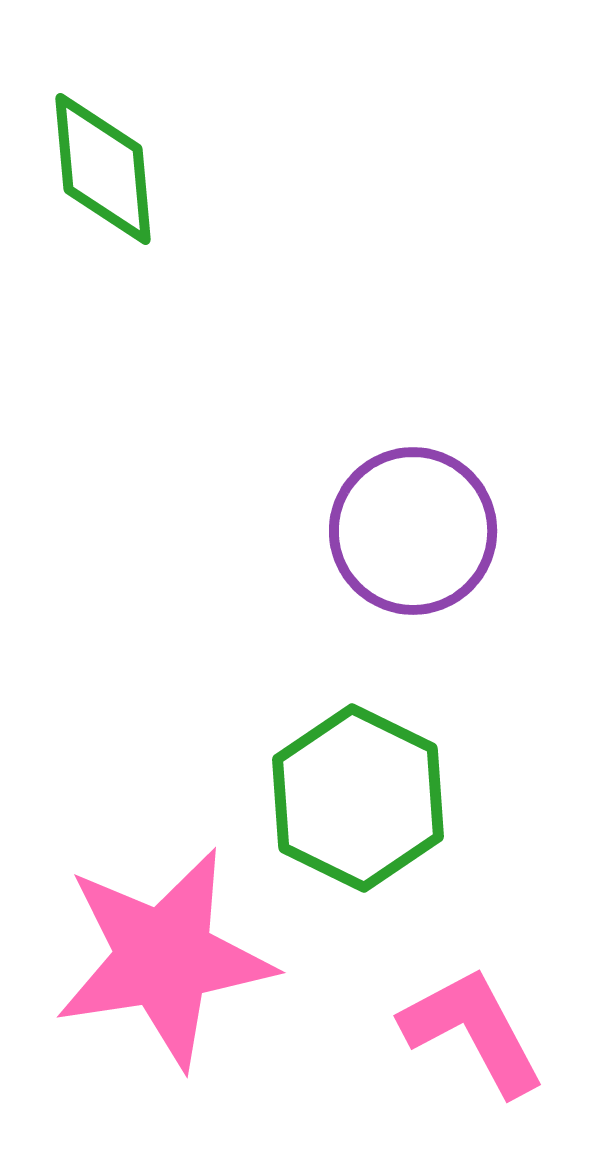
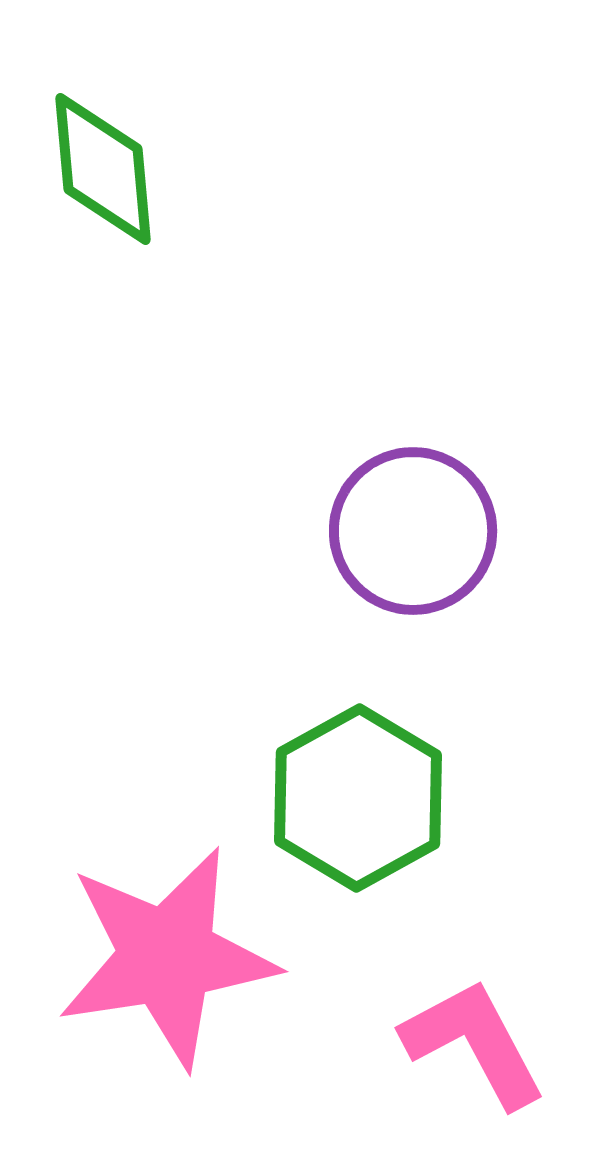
green hexagon: rotated 5 degrees clockwise
pink star: moved 3 px right, 1 px up
pink L-shape: moved 1 px right, 12 px down
